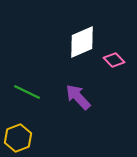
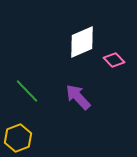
green line: moved 1 px up; rotated 20 degrees clockwise
